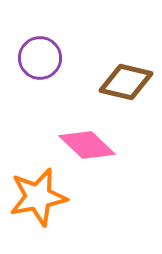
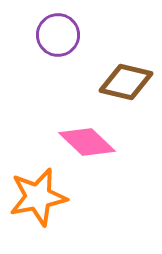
purple circle: moved 18 px right, 23 px up
pink diamond: moved 3 px up
